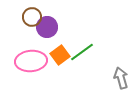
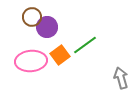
green line: moved 3 px right, 7 px up
